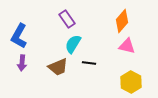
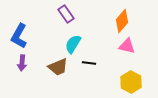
purple rectangle: moved 1 px left, 5 px up
